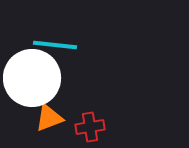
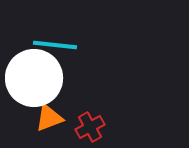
white circle: moved 2 px right
red cross: rotated 20 degrees counterclockwise
